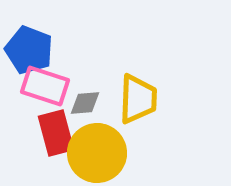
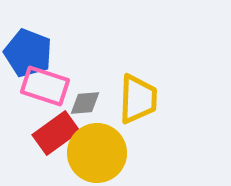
blue pentagon: moved 1 px left, 3 px down
red rectangle: rotated 69 degrees clockwise
